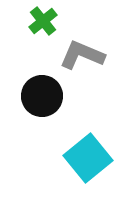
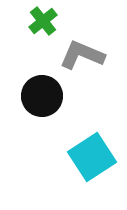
cyan square: moved 4 px right, 1 px up; rotated 6 degrees clockwise
